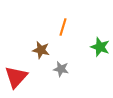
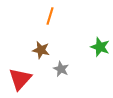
orange line: moved 13 px left, 11 px up
gray star: rotated 14 degrees clockwise
red triangle: moved 4 px right, 2 px down
